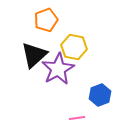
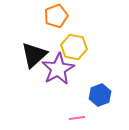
orange pentagon: moved 10 px right, 4 px up
